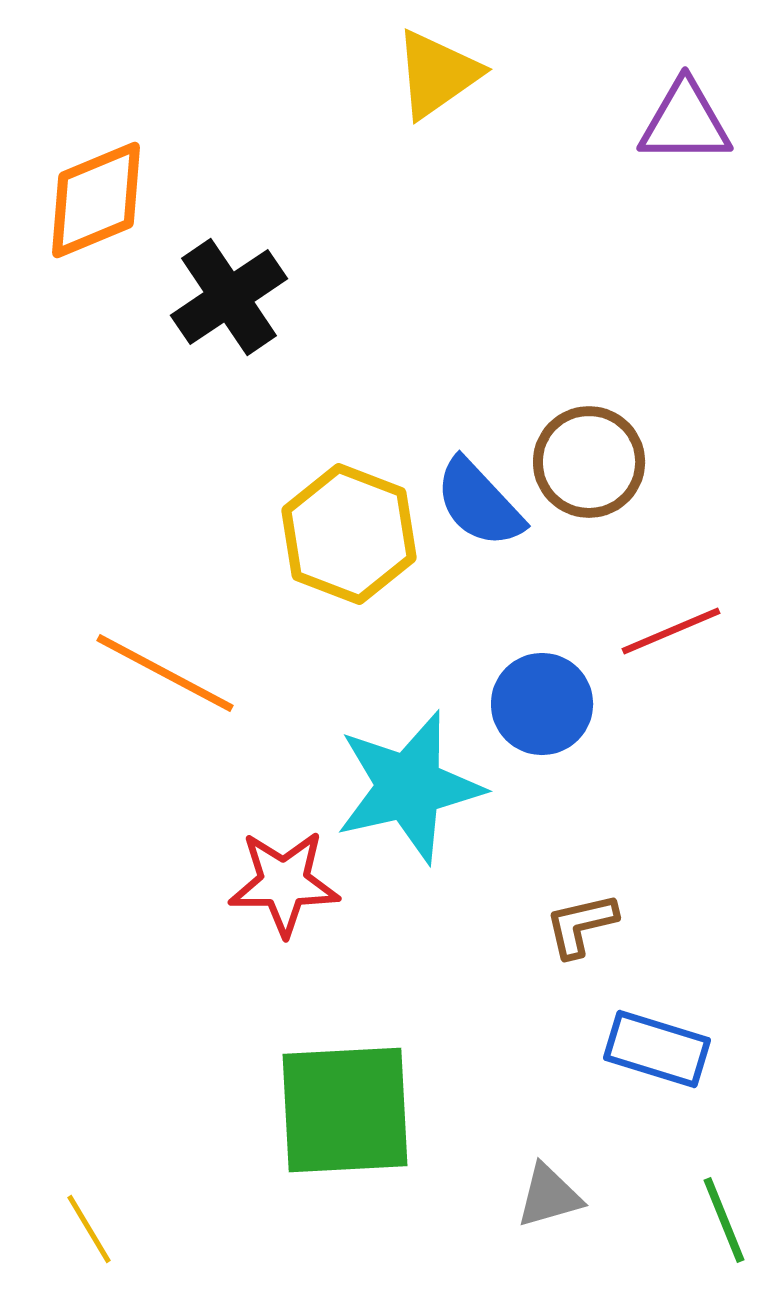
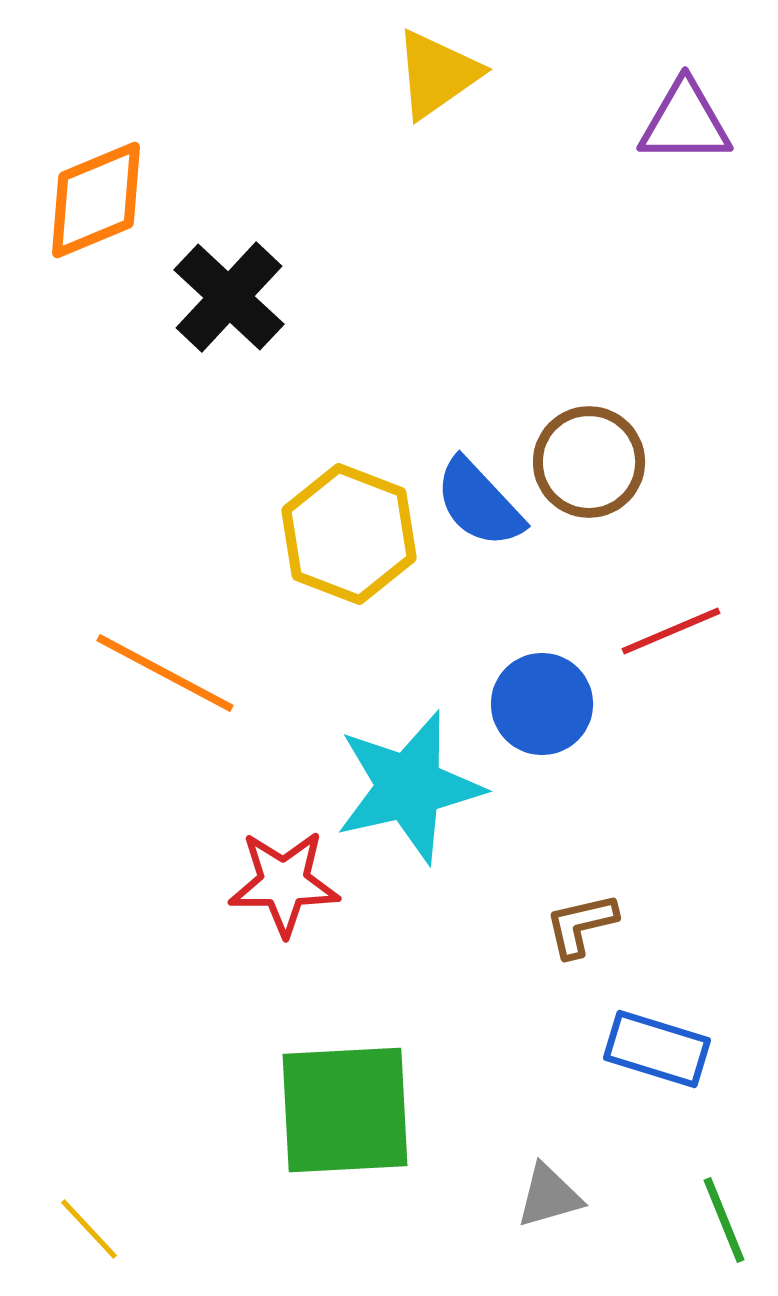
black cross: rotated 13 degrees counterclockwise
yellow line: rotated 12 degrees counterclockwise
